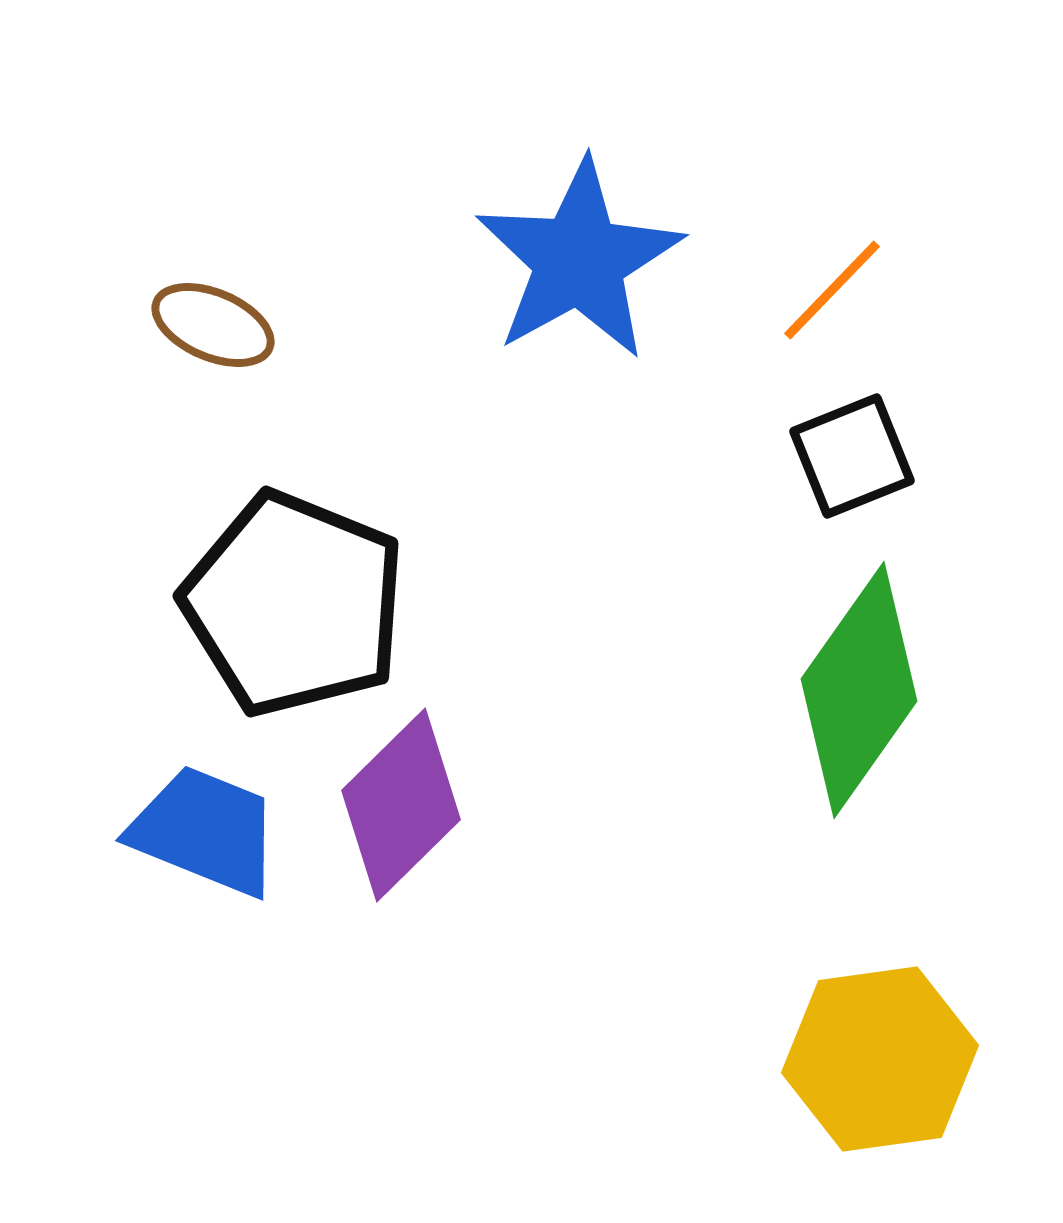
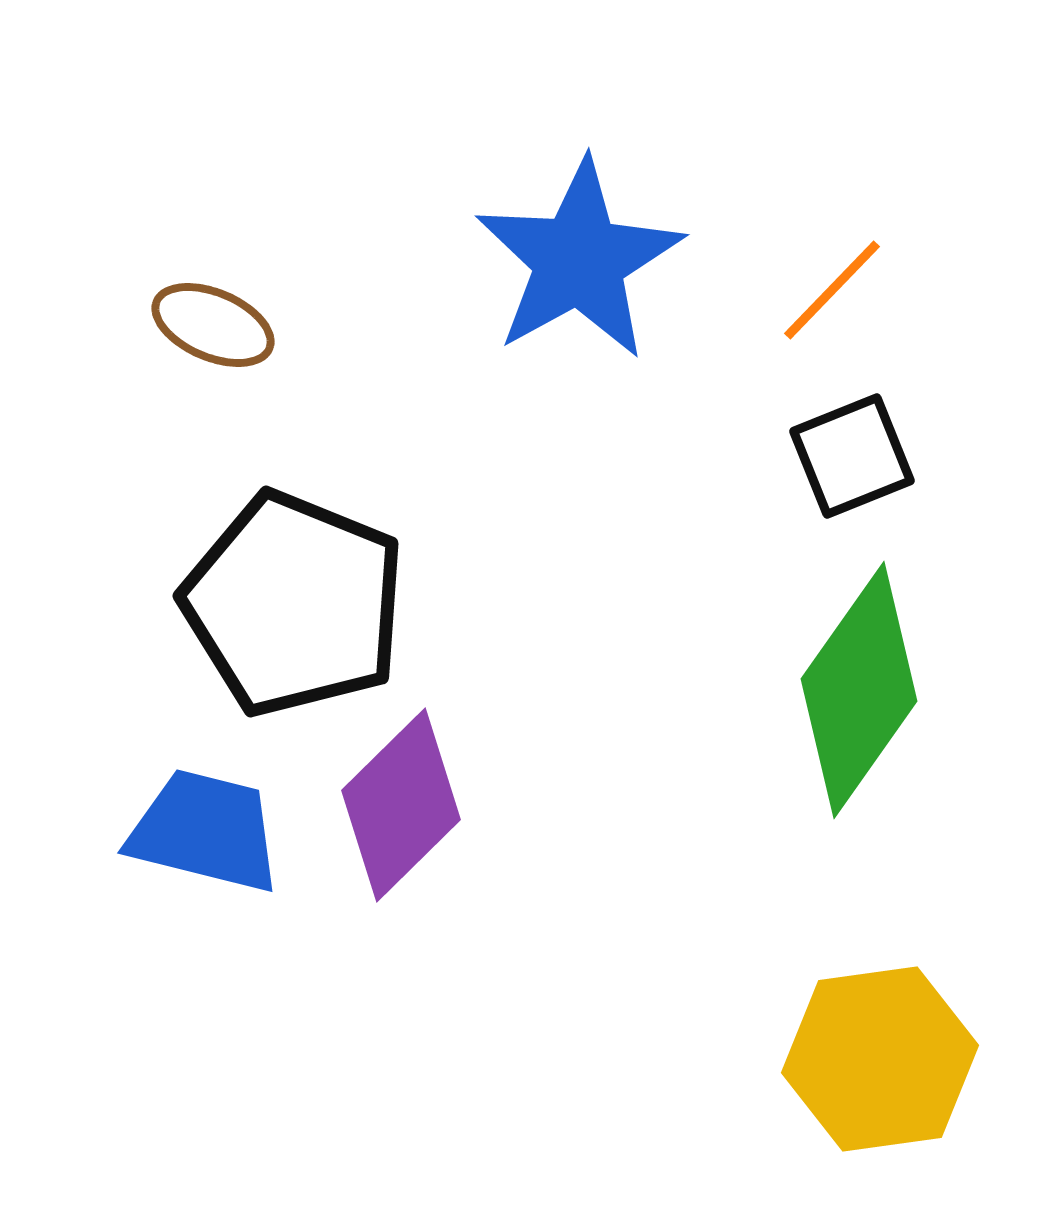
blue trapezoid: rotated 8 degrees counterclockwise
